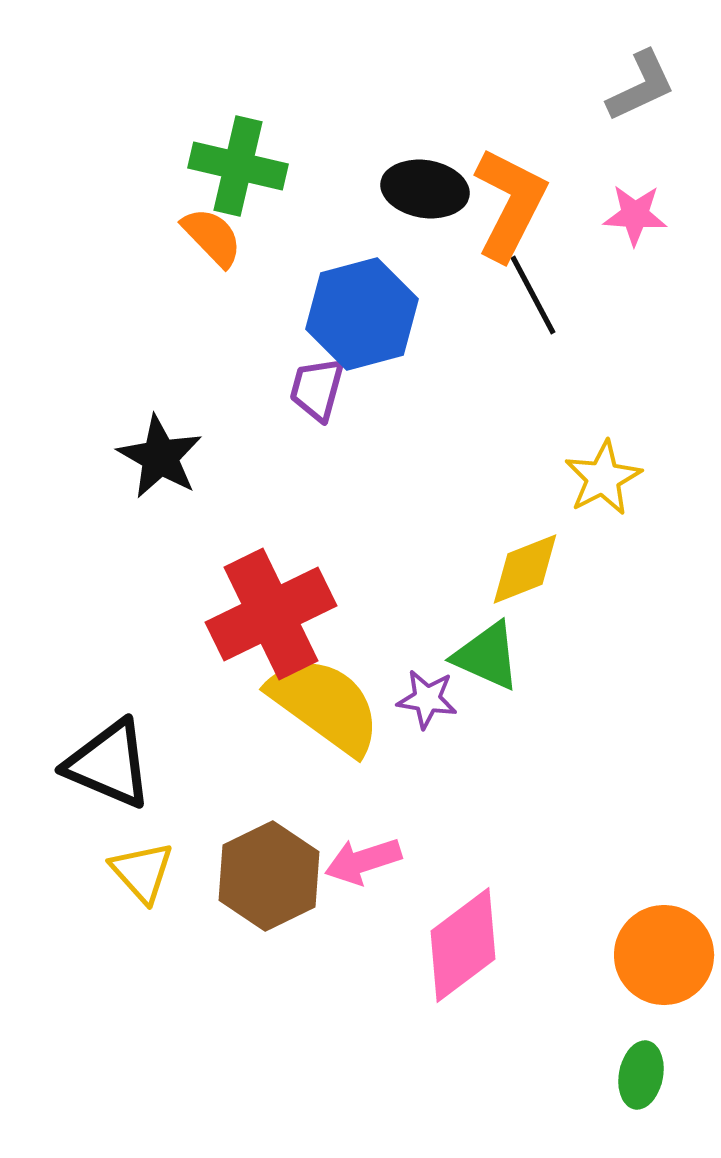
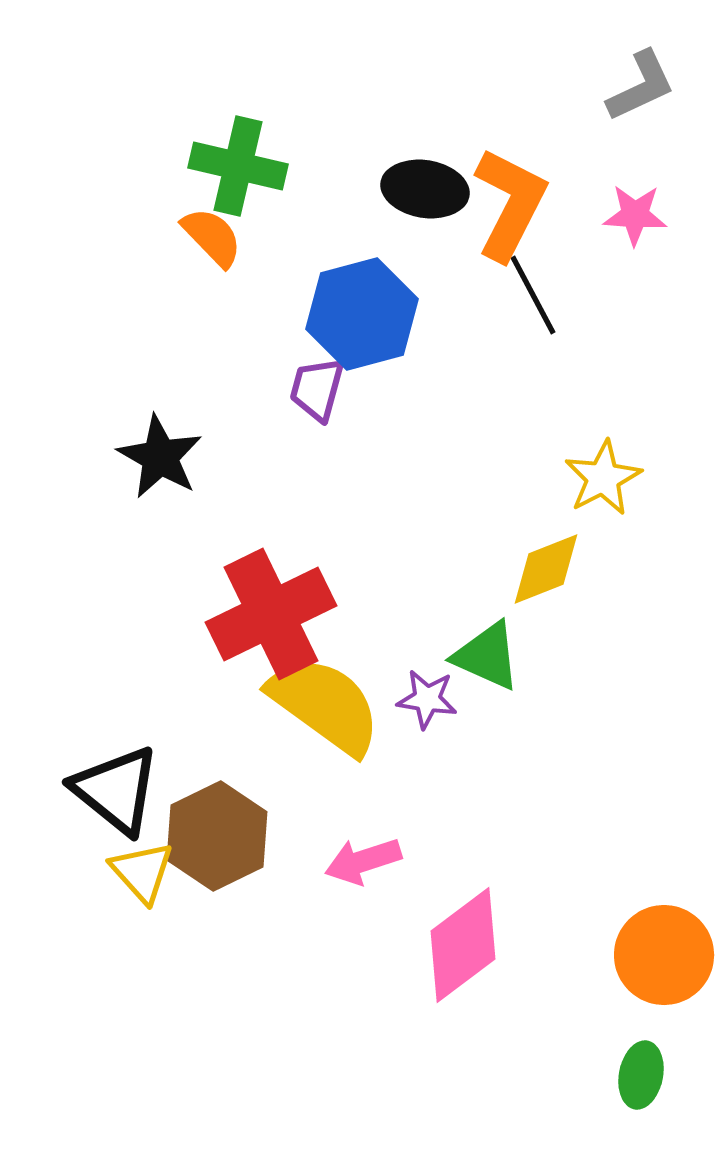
yellow diamond: moved 21 px right
black triangle: moved 7 px right, 26 px down; rotated 16 degrees clockwise
brown hexagon: moved 52 px left, 40 px up
